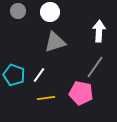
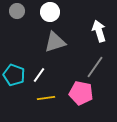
gray circle: moved 1 px left
white arrow: rotated 20 degrees counterclockwise
